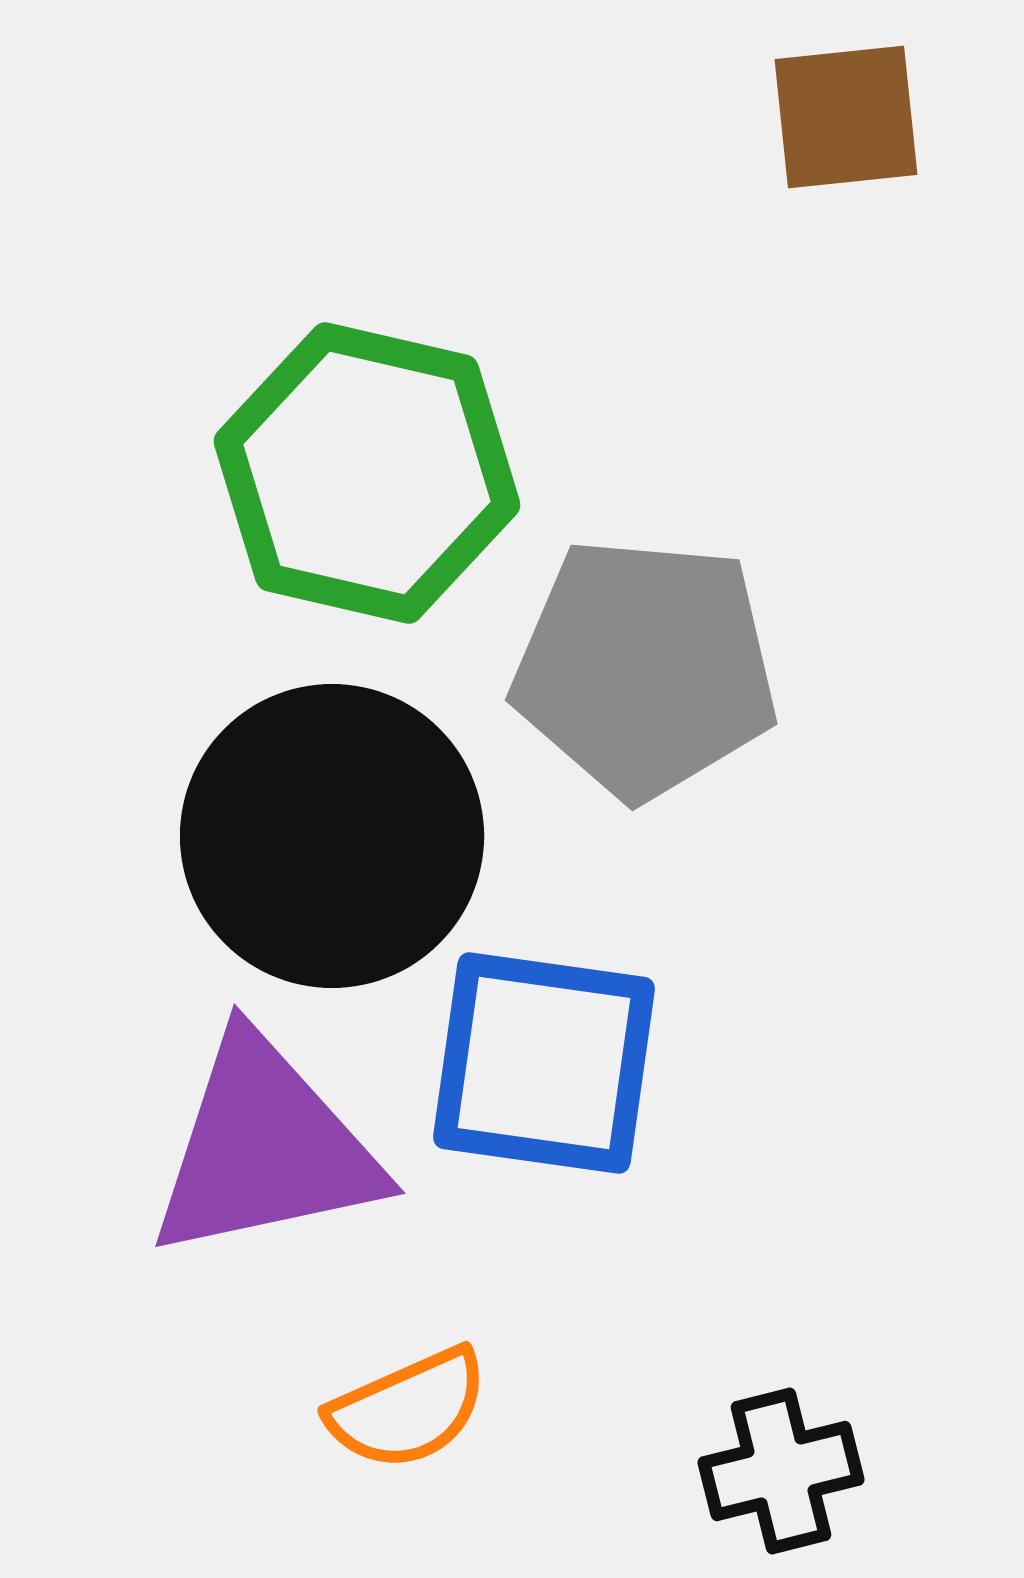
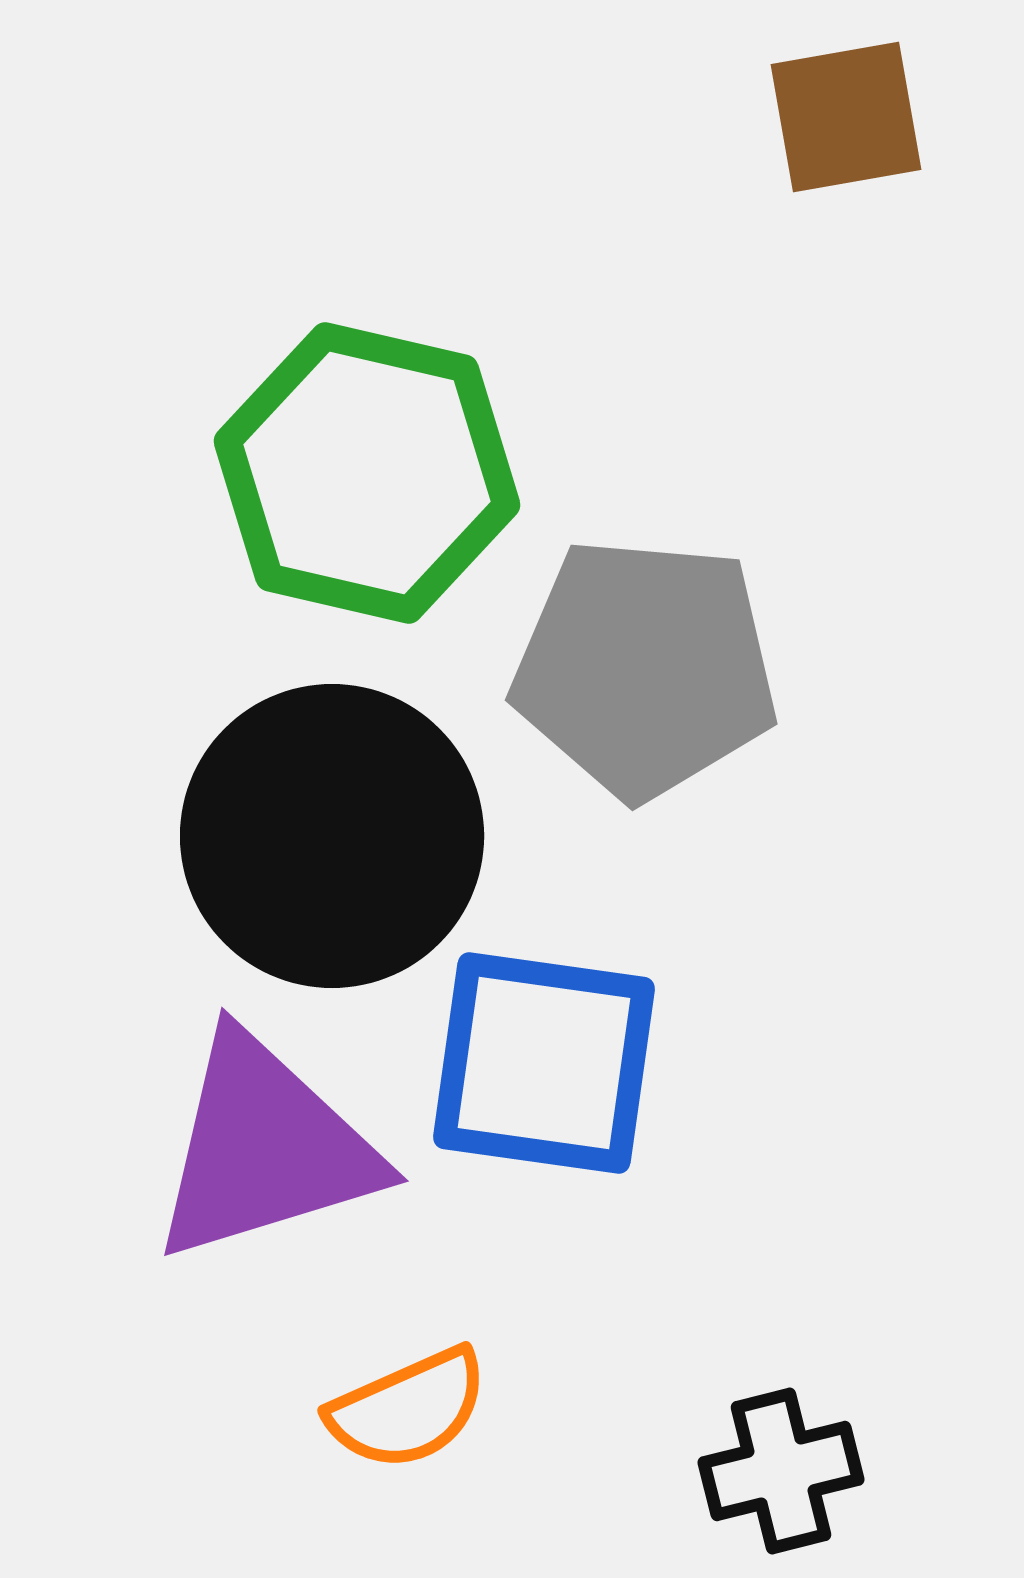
brown square: rotated 4 degrees counterclockwise
purple triangle: rotated 5 degrees counterclockwise
